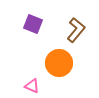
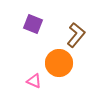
brown L-shape: moved 5 px down
pink triangle: moved 2 px right, 5 px up
